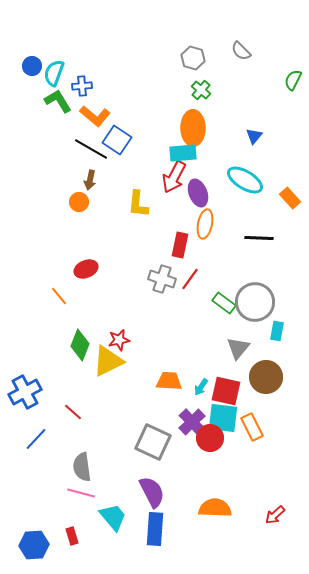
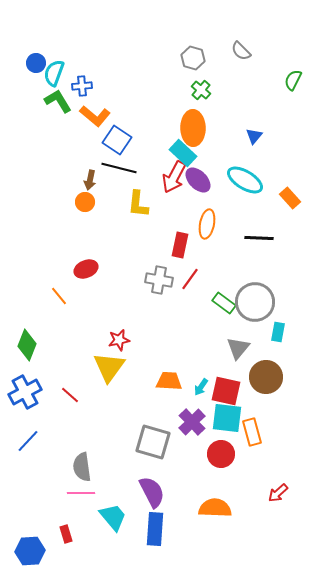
blue circle at (32, 66): moved 4 px right, 3 px up
black line at (91, 149): moved 28 px right, 19 px down; rotated 16 degrees counterclockwise
cyan rectangle at (183, 153): rotated 48 degrees clockwise
purple ellipse at (198, 193): moved 13 px up; rotated 24 degrees counterclockwise
orange circle at (79, 202): moved 6 px right
orange ellipse at (205, 224): moved 2 px right
gray cross at (162, 279): moved 3 px left, 1 px down; rotated 8 degrees counterclockwise
cyan rectangle at (277, 331): moved 1 px right, 1 px down
green diamond at (80, 345): moved 53 px left
yellow triangle at (108, 361): moved 1 px right, 6 px down; rotated 28 degrees counterclockwise
red line at (73, 412): moved 3 px left, 17 px up
cyan square at (223, 418): moved 4 px right
orange rectangle at (252, 427): moved 5 px down; rotated 12 degrees clockwise
red circle at (210, 438): moved 11 px right, 16 px down
blue line at (36, 439): moved 8 px left, 2 px down
gray square at (153, 442): rotated 9 degrees counterclockwise
pink line at (81, 493): rotated 16 degrees counterclockwise
red arrow at (275, 515): moved 3 px right, 22 px up
red rectangle at (72, 536): moved 6 px left, 2 px up
blue hexagon at (34, 545): moved 4 px left, 6 px down
